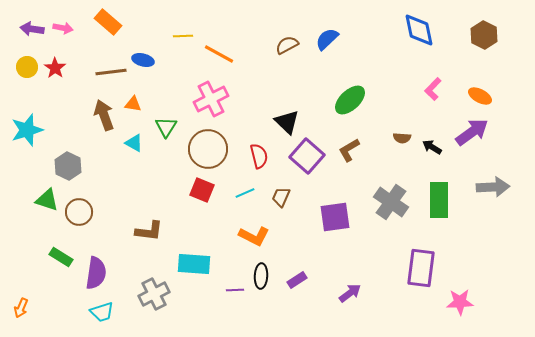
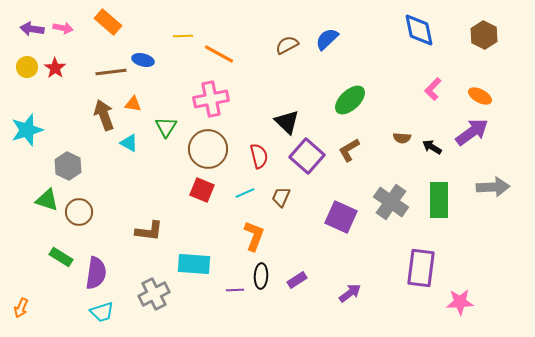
pink cross at (211, 99): rotated 16 degrees clockwise
cyan triangle at (134, 143): moved 5 px left
purple square at (335, 217): moved 6 px right; rotated 32 degrees clockwise
orange L-shape at (254, 236): rotated 96 degrees counterclockwise
